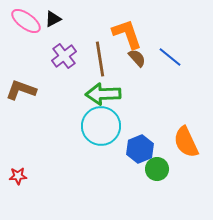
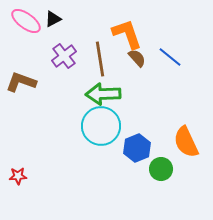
brown L-shape: moved 8 px up
blue hexagon: moved 3 px left, 1 px up
green circle: moved 4 px right
